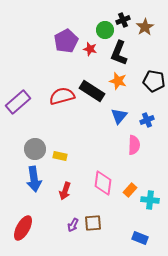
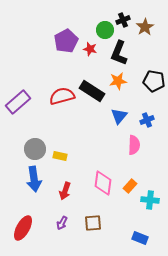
orange star: rotated 24 degrees counterclockwise
orange rectangle: moved 4 px up
purple arrow: moved 11 px left, 2 px up
